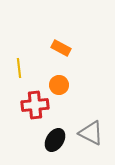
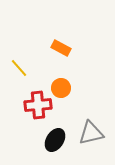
yellow line: rotated 36 degrees counterclockwise
orange circle: moved 2 px right, 3 px down
red cross: moved 3 px right
gray triangle: rotated 40 degrees counterclockwise
